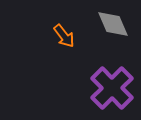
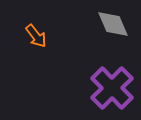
orange arrow: moved 28 px left
